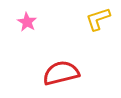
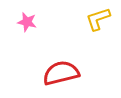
pink star: rotated 18 degrees counterclockwise
